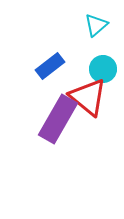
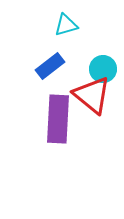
cyan triangle: moved 30 px left; rotated 25 degrees clockwise
red triangle: moved 4 px right, 2 px up
purple rectangle: rotated 27 degrees counterclockwise
